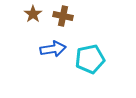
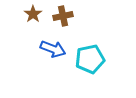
brown cross: rotated 24 degrees counterclockwise
blue arrow: rotated 30 degrees clockwise
